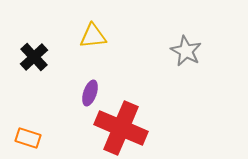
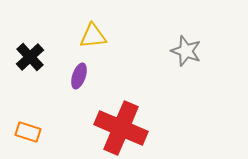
gray star: rotated 8 degrees counterclockwise
black cross: moved 4 px left
purple ellipse: moved 11 px left, 17 px up
orange rectangle: moved 6 px up
